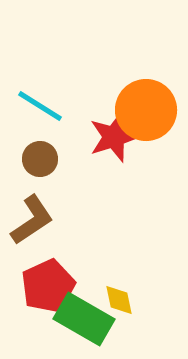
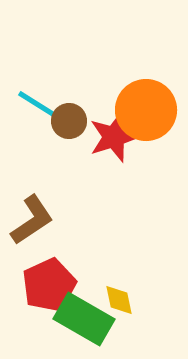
brown circle: moved 29 px right, 38 px up
red pentagon: moved 1 px right, 1 px up
